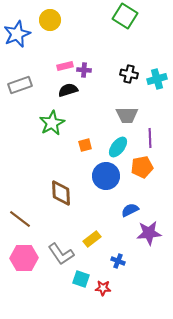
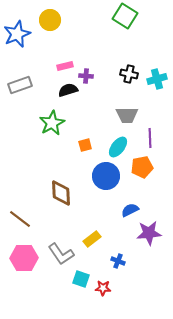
purple cross: moved 2 px right, 6 px down
